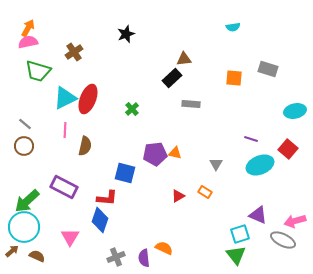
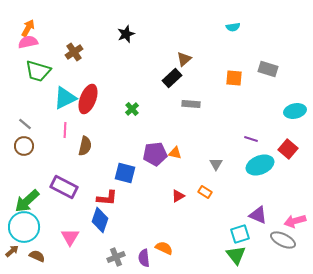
brown triangle at (184, 59): rotated 35 degrees counterclockwise
